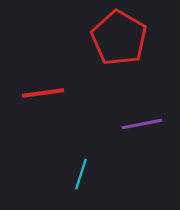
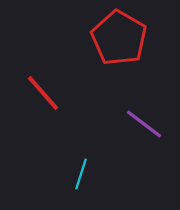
red line: rotated 57 degrees clockwise
purple line: moved 2 px right; rotated 48 degrees clockwise
